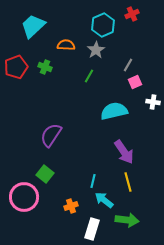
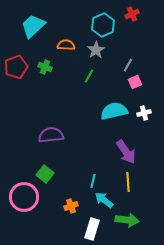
white cross: moved 9 px left, 11 px down; rotated 24 degrees counterclockwise
purple semicircle: rotated 50 degrees clockwise
purple arrow: moved 2 px right
yellow line: rotated 12 degrees clockwise
